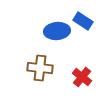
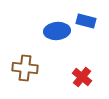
blue rectangle: moved 3 px right; rotated 18 degrees counterclockwise
brown cross: moved 15 px left
